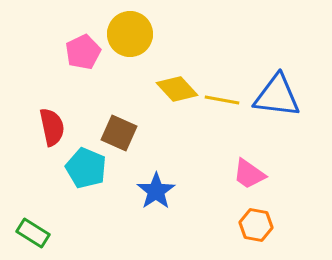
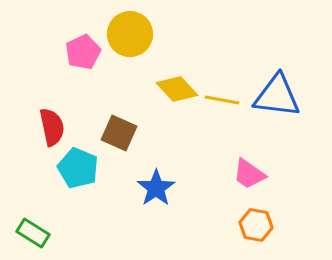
cyan pentagon: moved 8 px left
blue star: moved 3 px up
